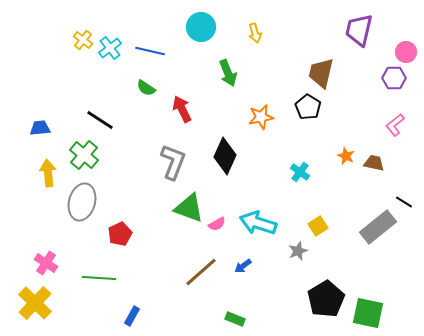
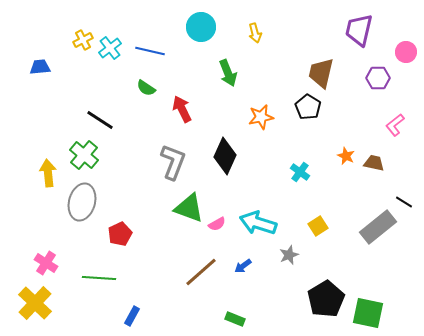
yellow cross at (83, 40): rotated 24 degrees clockwise
purple hexagon at (394, 78): moved 16 px left
blue trapezoid at (40, 128): moved 61 px up
gray star at (298, 251): moved 9 px left, 4 px down
